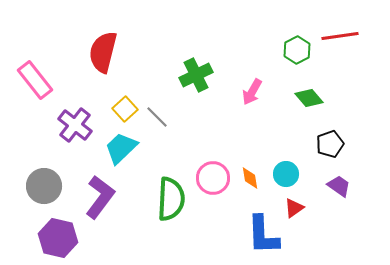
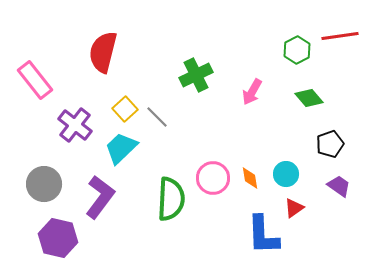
gray circle: moved 2 px up
